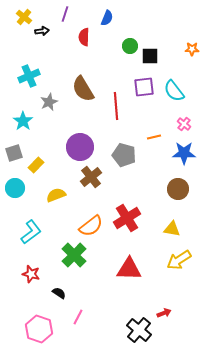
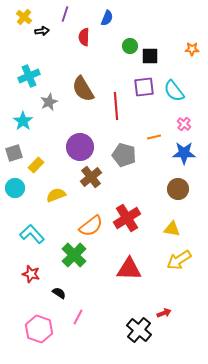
cyan L-shape: moved 1 px right, 2 px down; rotated 95 degrees counterclockwise
